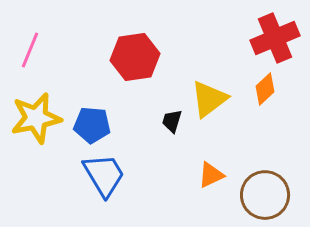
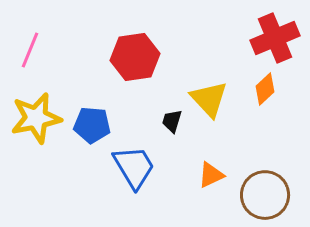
yellow triangle: rotated 36 degrees counterclockwise
blue trapezoid: moved 30 px right, 8 px up
